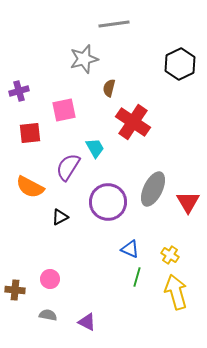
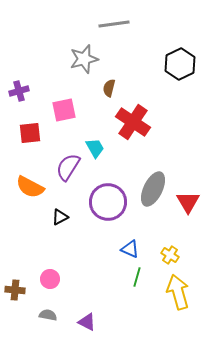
yellow arrow: moved 2 px right
